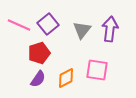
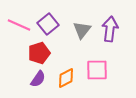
pink square: rotated 10 degrees counterclockwise
